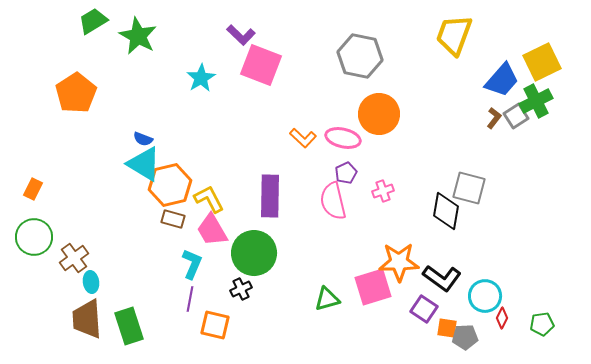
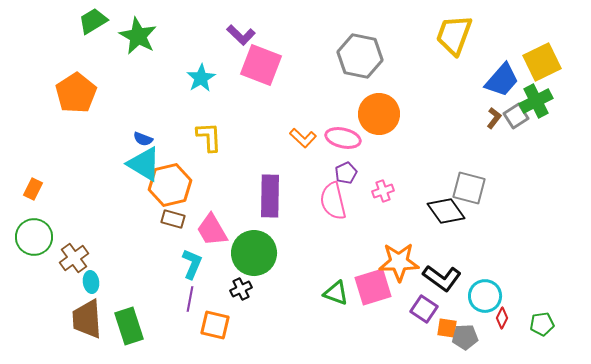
yellow L-shape at (209, 199): moved 62 px up; rotated 24 degrees clockwise
black diamond at (446, 211): rotated 45 degrees counterclockwise
green triangle at (327, 299): moved 9 px right, 6 px up; rotated 36 degrees clockwise
